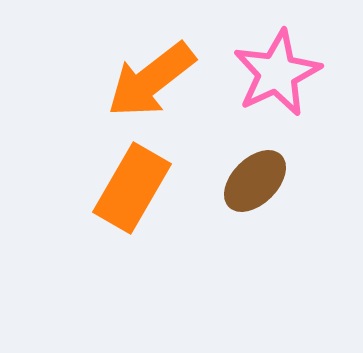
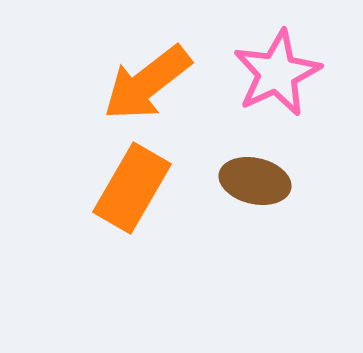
orange arrow: moved 4 px left, 3 px down
brown ellipse: rotated 58 degrees clockwise
